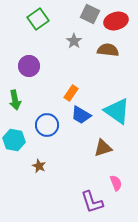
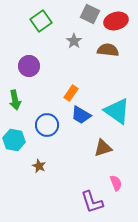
green square: moved 3 px right, 2 px down
